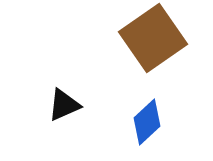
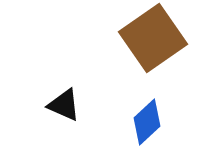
black triangle: rotated 48 degrees clockwise
